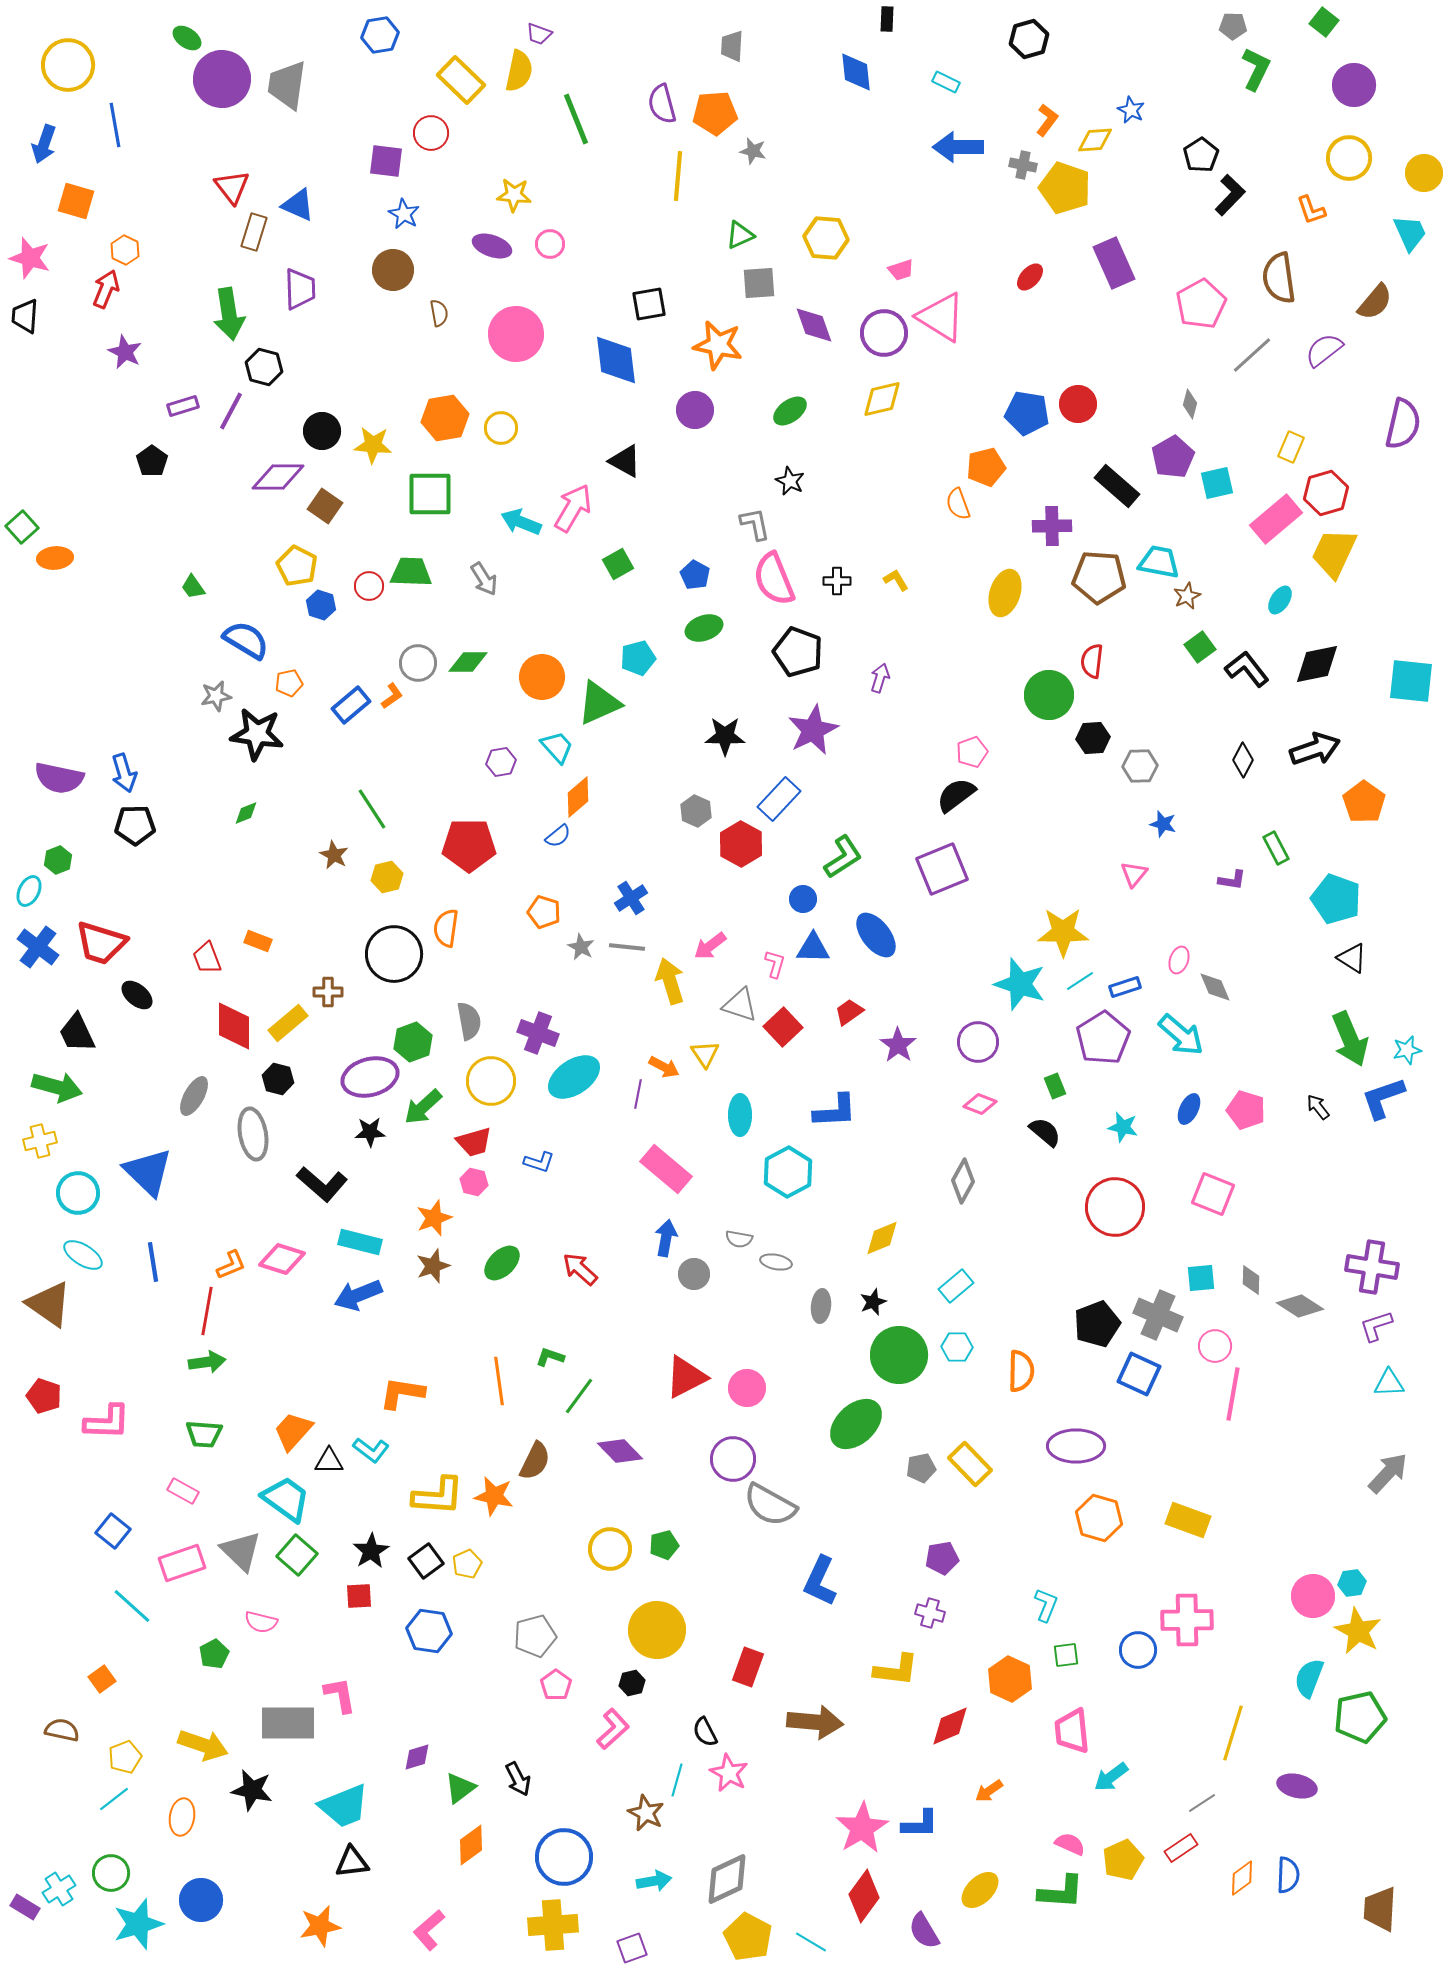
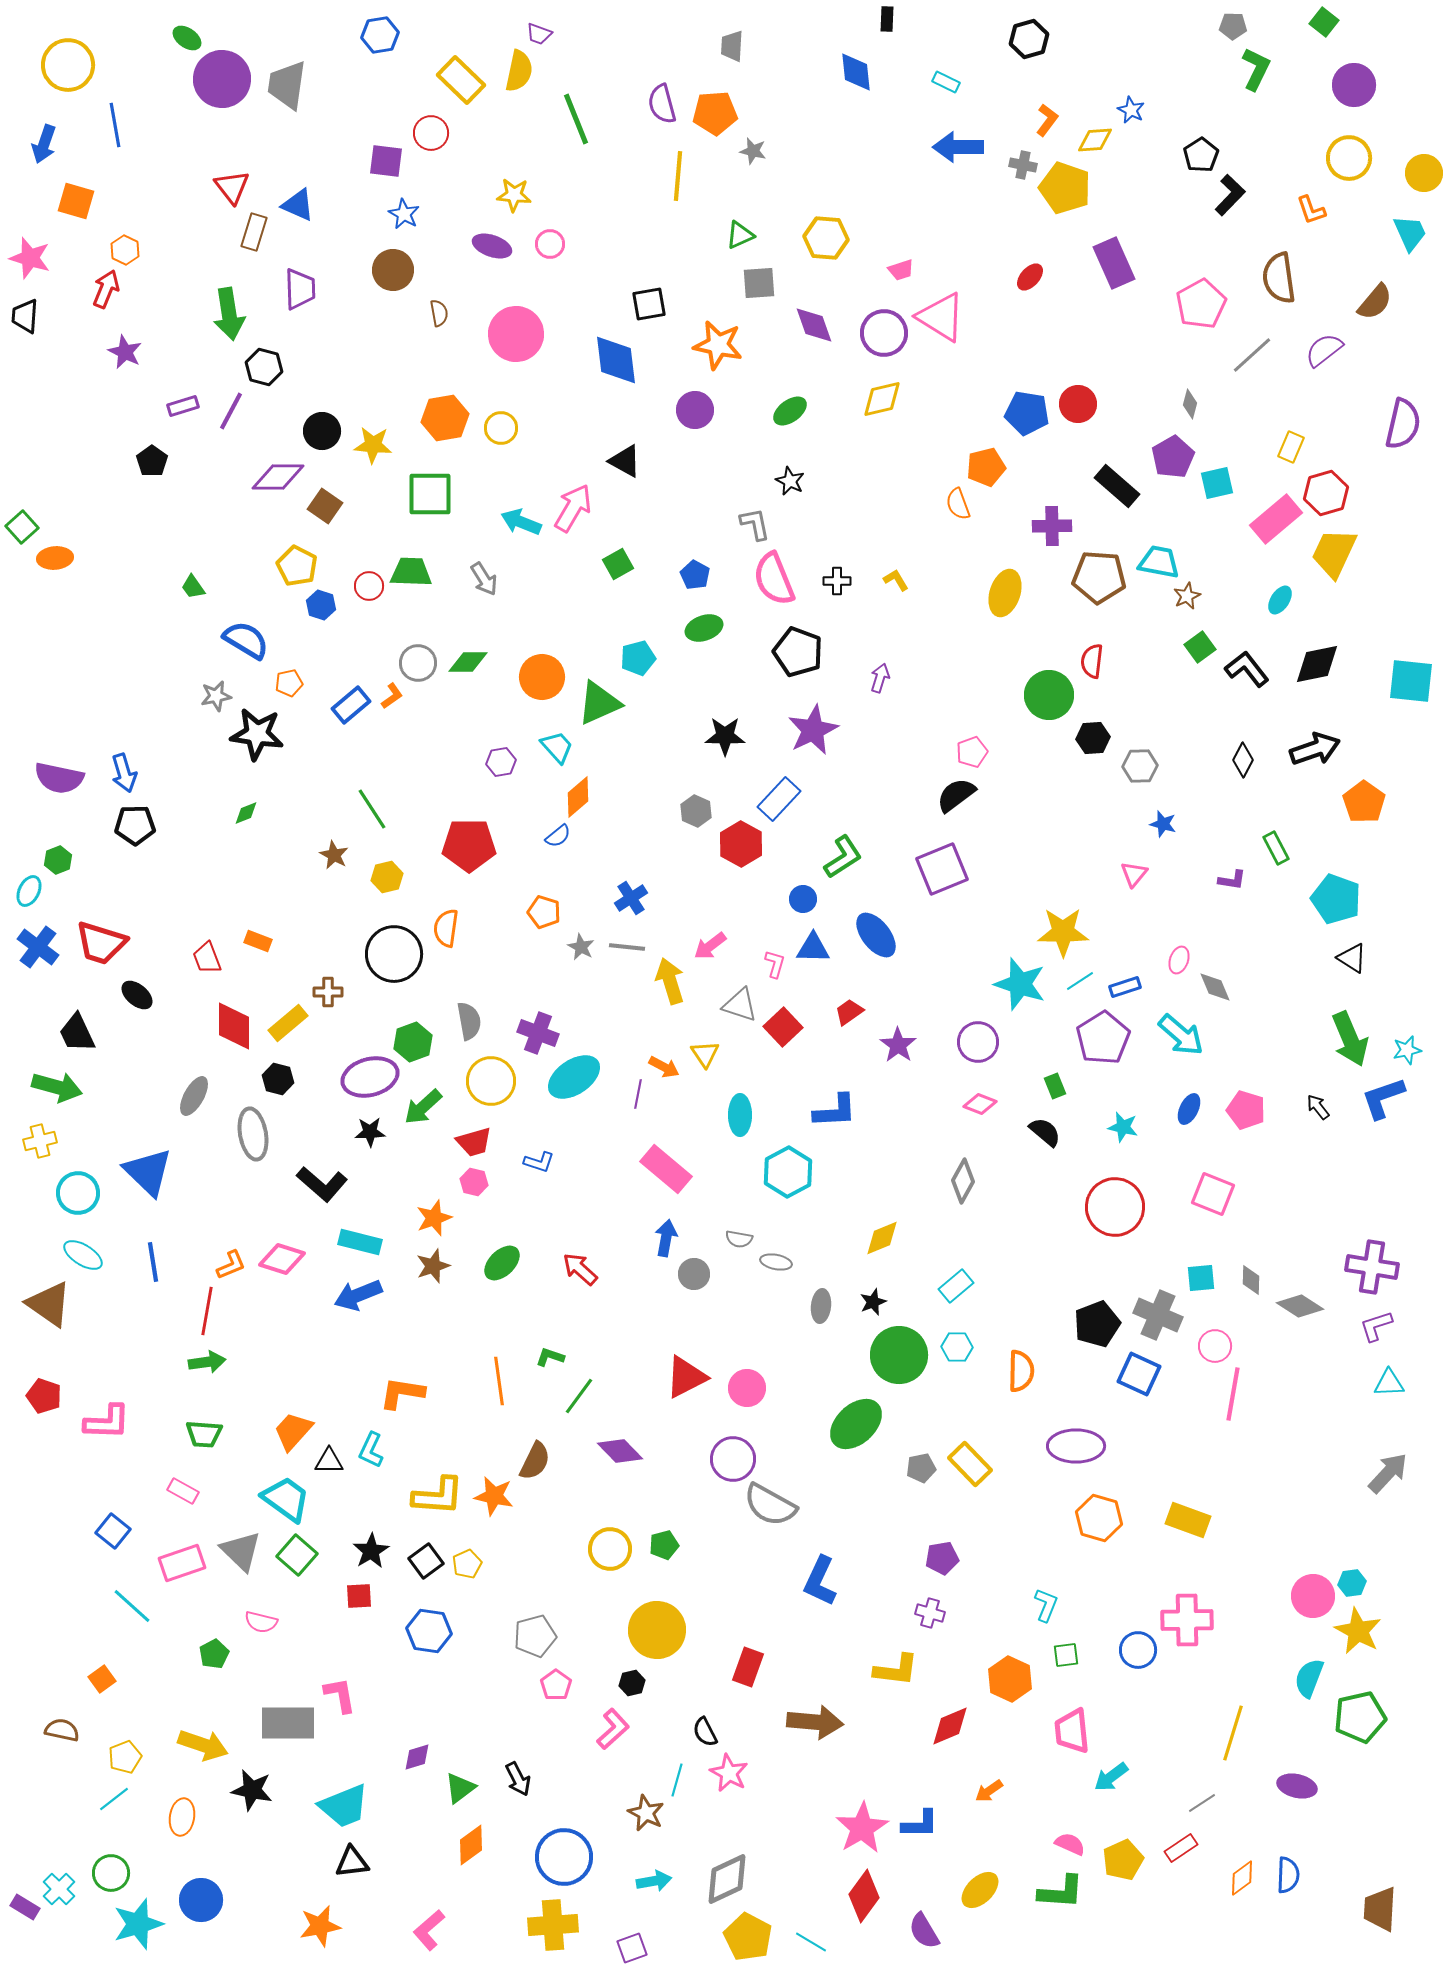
cyan L-shape at (371, 1450): rotated 78 degrees clockwise
cyan cross at (59, 1889): rotated 12 degrees counterclockwise
